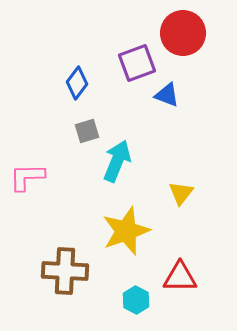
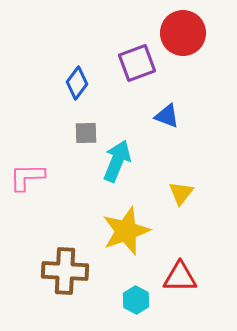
blue triangle: moved 21 px down
gray square: moved 1 px left, 2 px down; rotated 15 degrees clockwise
